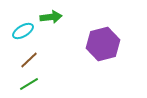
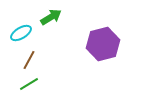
green arrow: rotated 25 degrees counterclockwise
cyan ellipse: moved 2 px left, 2 px down
brown line: rotated 18 degrees counterclockwise
